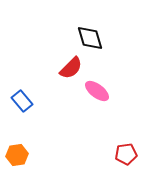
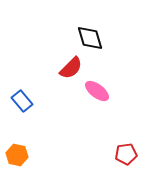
orange hexagon: rotated 20 degrees clockwise
